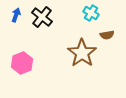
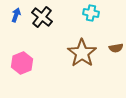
cyan cross: rotated 21 degrees counterclockwise
brown semicircle: moved 9 px right, 13 px down
